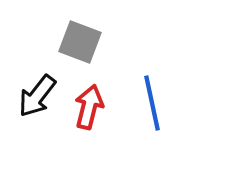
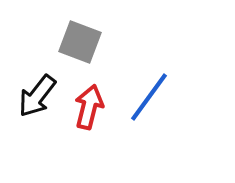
blue line: moved 3 px left, 6 px up; rotated 48 degrees clockwise
